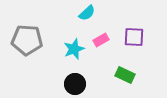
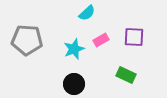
green rectangle: moved 1 px right
black circle: moved 1 px left
